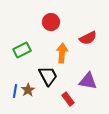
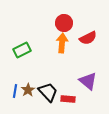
red circle: moved 13 px right, 1 px down
orange arrow: moved 10 px up
black trapezoid: moved 16 px down; rotated 15 degrees counterclockwise
purple triangle: rotated 30 degrees clockwise
red rectangle: rotated 48 degrees counterclockwise
